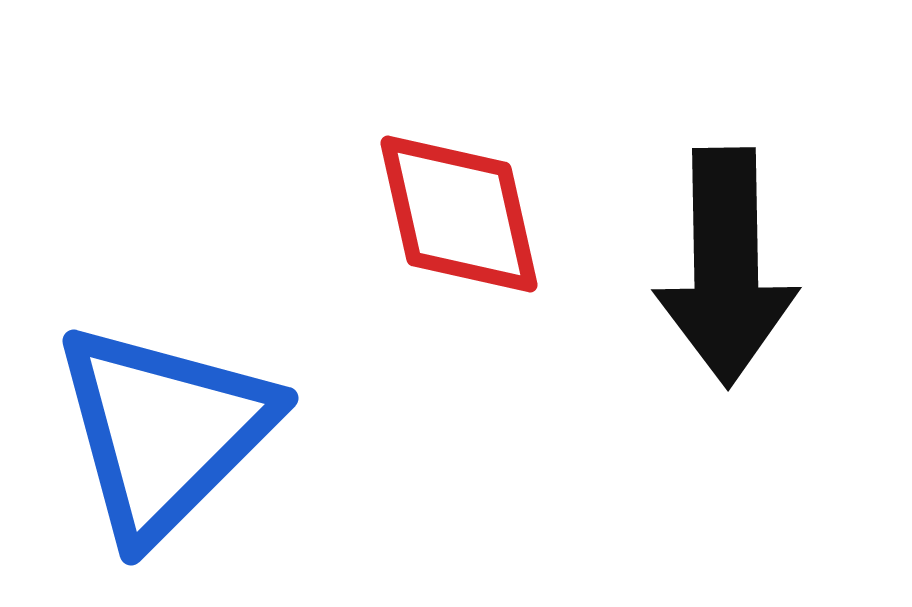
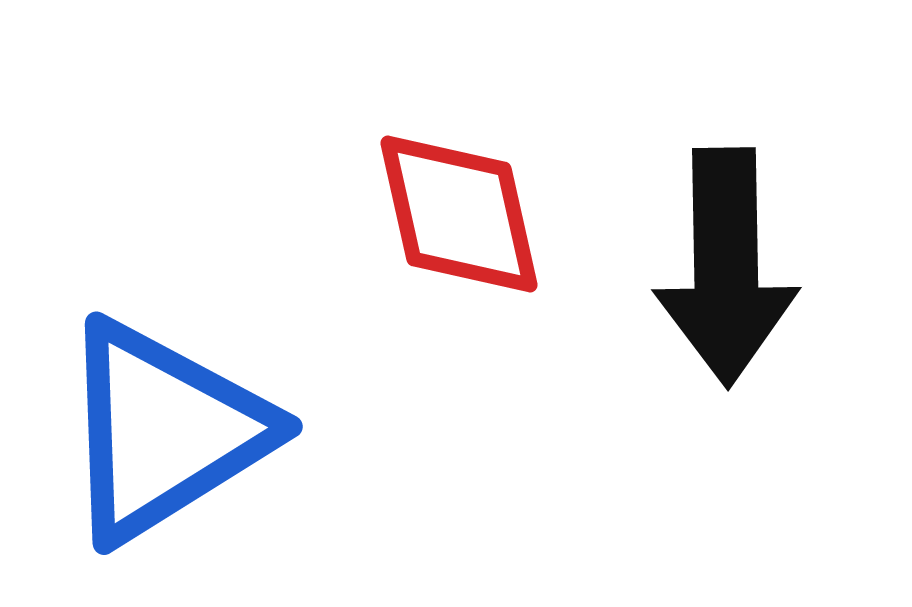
blue triangle: rotated 13 degrees clockwise
